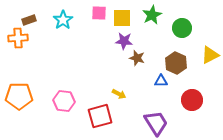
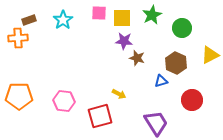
blue triangle: rotated 16 degrees counterclockwise
